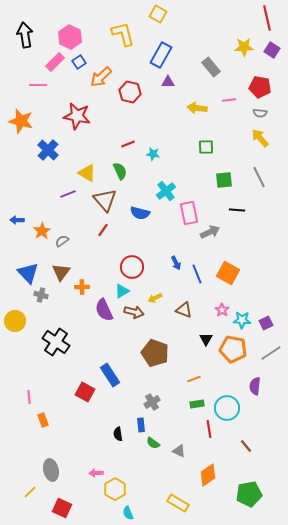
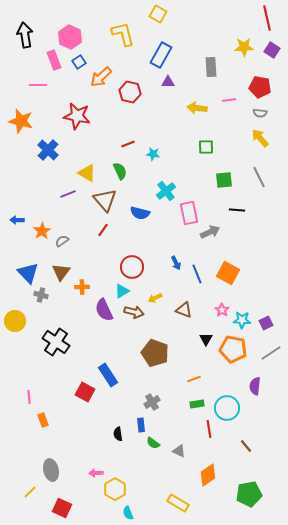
pink rectangle at (55, 62): moved 1 px left, 2 px up; rotated 66 degrees counterclockwise
gray rectangle at (211, 67): rotated 36 degrees clockwise
blue rectangle at (110, 375): moved 2 px left
